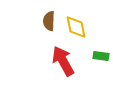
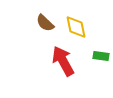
brown semicircle: moved 4 px left, 2 px down; rotated 48 degrees counterclockwise
